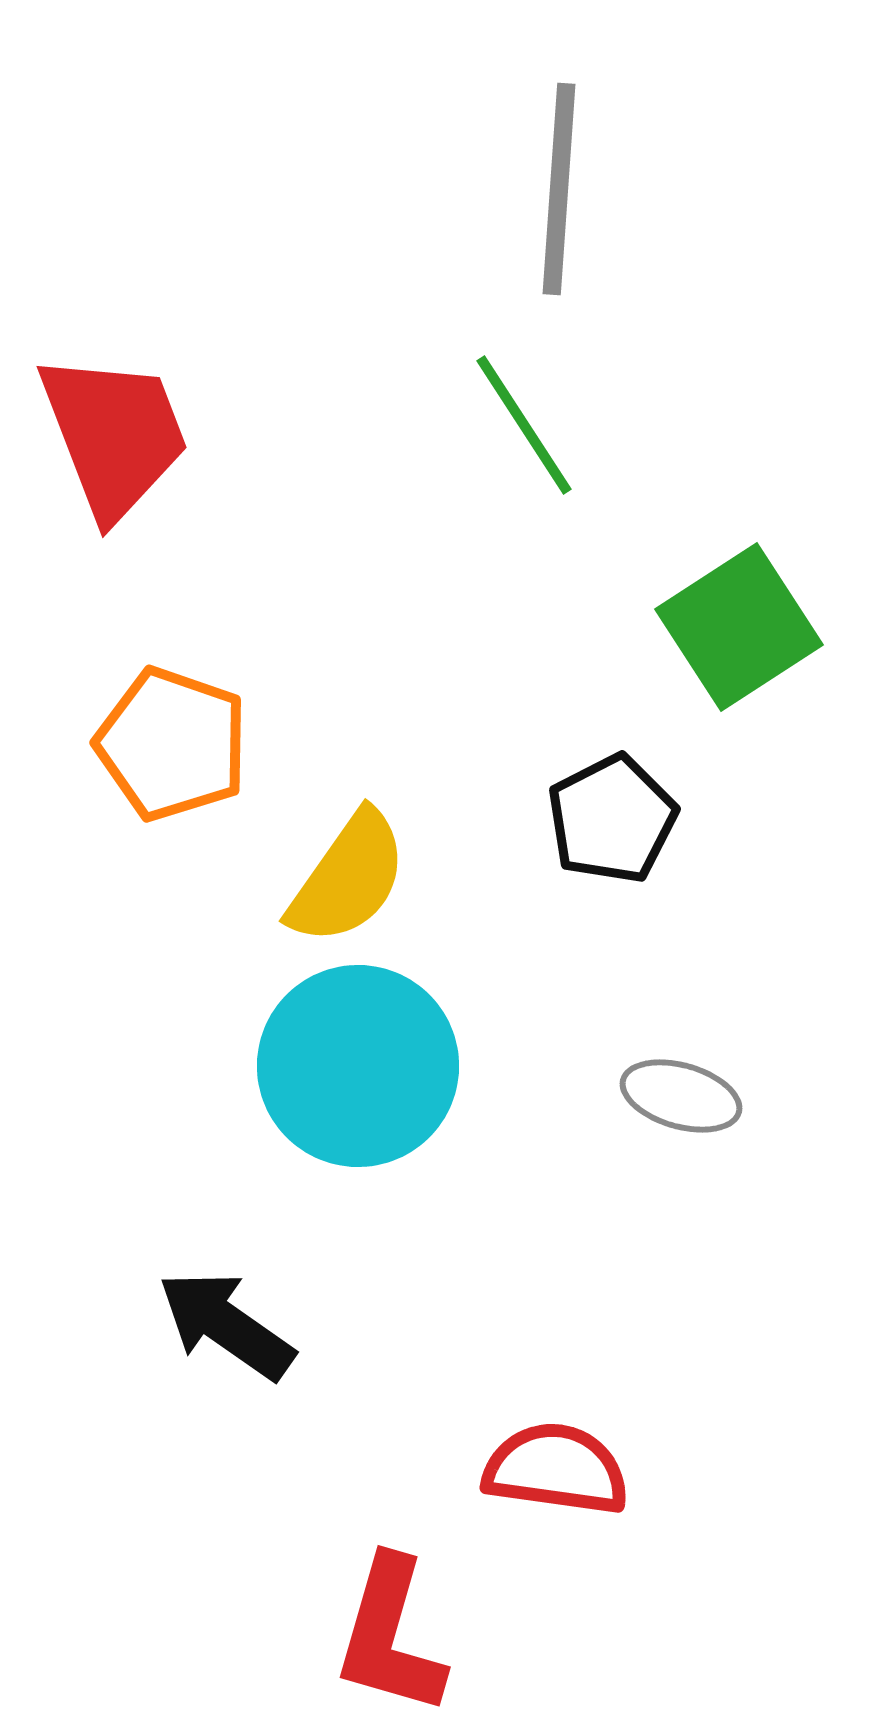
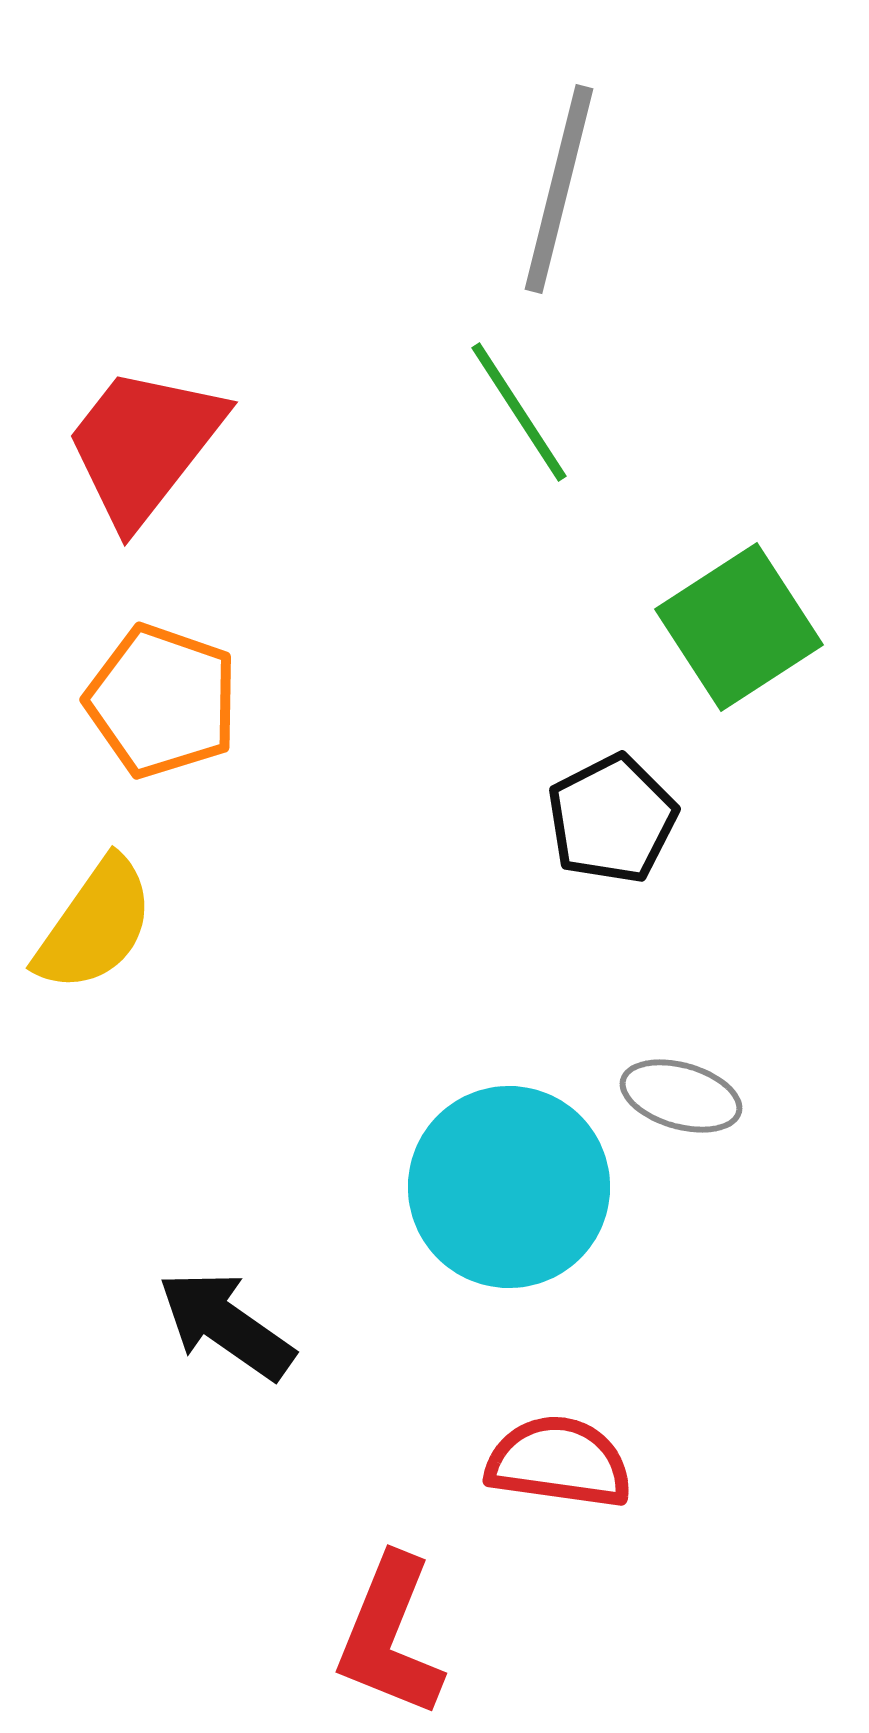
gray line: rotated 10 degrees clockwise
green line: moved 5 px left, 13 px up
red trapezoid: moved 30 px right, 10 px down; rotated 121 degrees counterclockwise
orange pentagon: moved 10 px left, 43 px up
yellow semicircle: moved 253 px left, 47 px down
cyan circle: moved 151 px right, 121 px down
red semicircle: moved 3 px right, 7 px up
red L-shape: rotated 6 degrees clockwise
